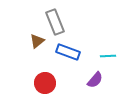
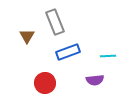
brown triangle: moved 10 px left, 5 px up; rotated 21 degrees counterclockwise
blue rectangle: rotated 40 degrees counterclockwise
purple semicircle: rotated 42 degrees clockwise
